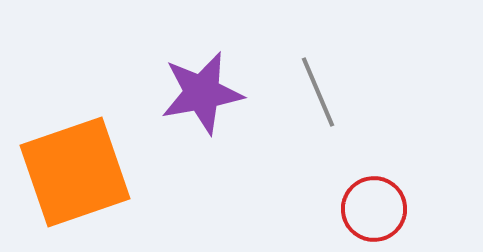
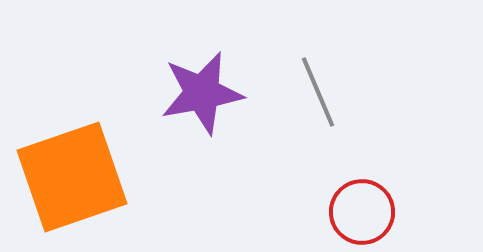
orange square: moved 3 px left, 5 px down
red circle: moved 12 px left, 3 px down
